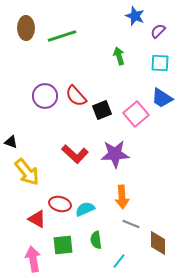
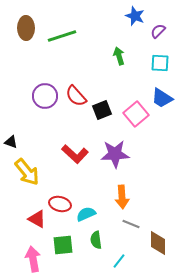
cyan semicircle: moved 1 px right, 5 px down
